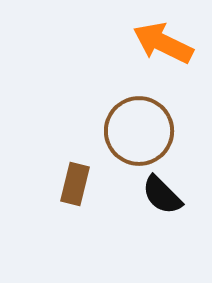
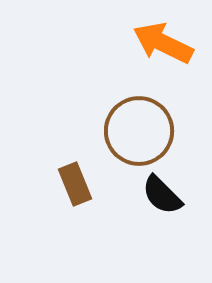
brown rectangle: rotated 36 degrees counterclockwise
